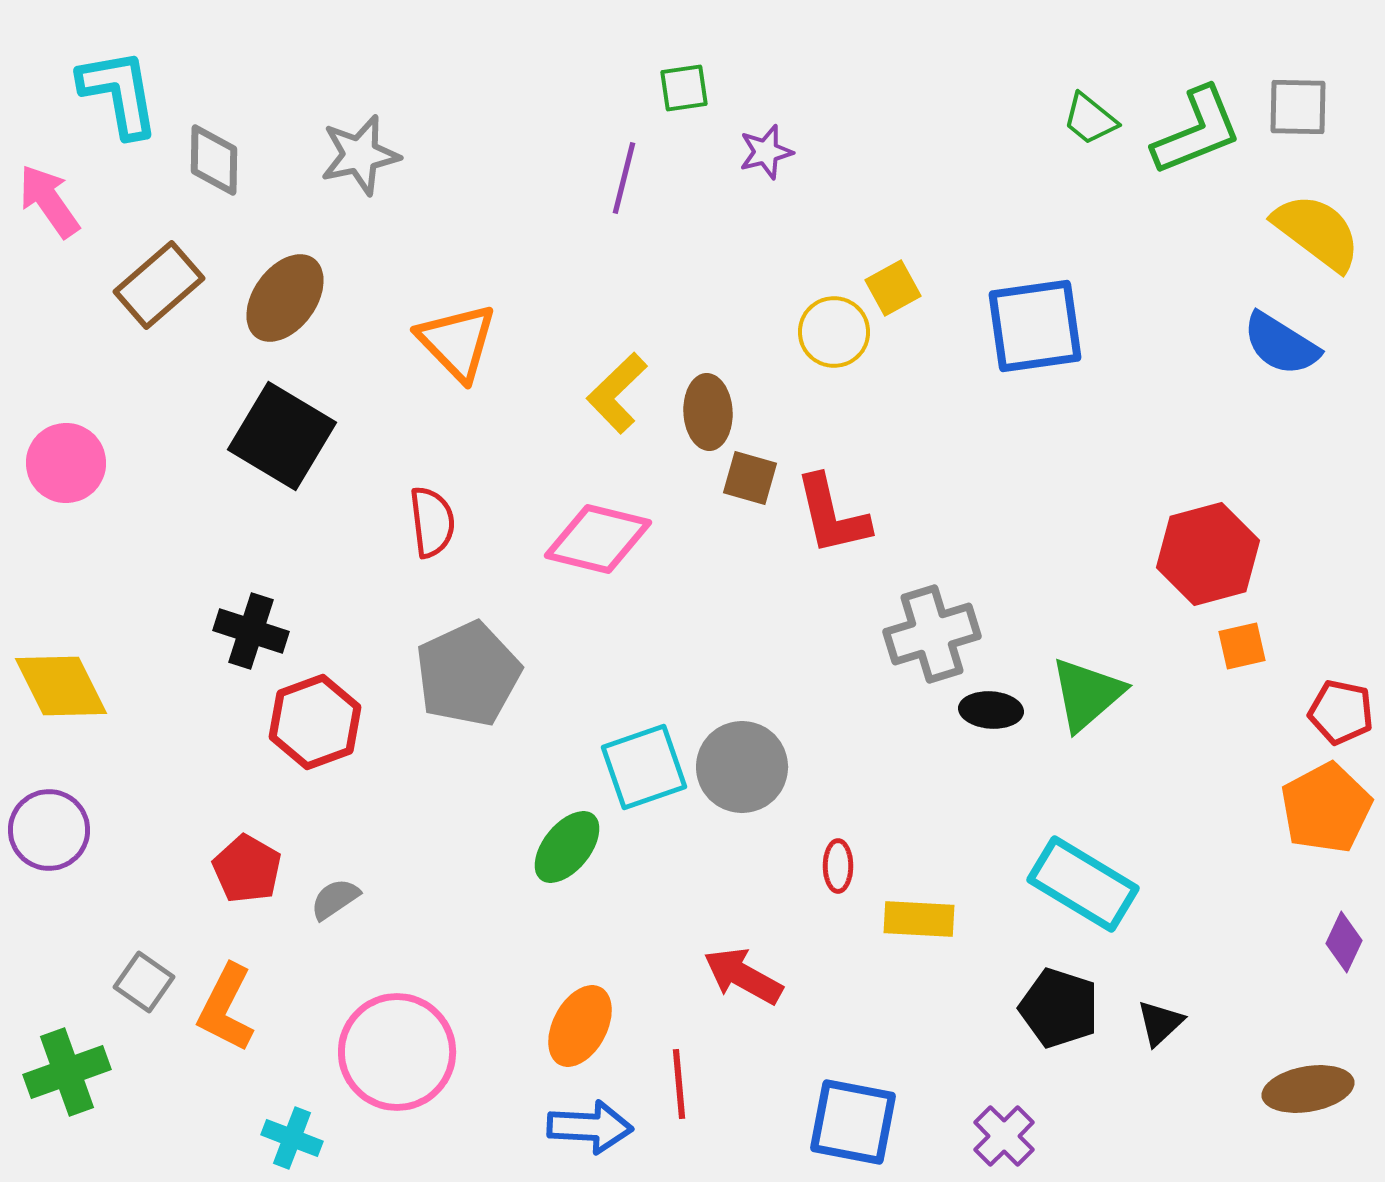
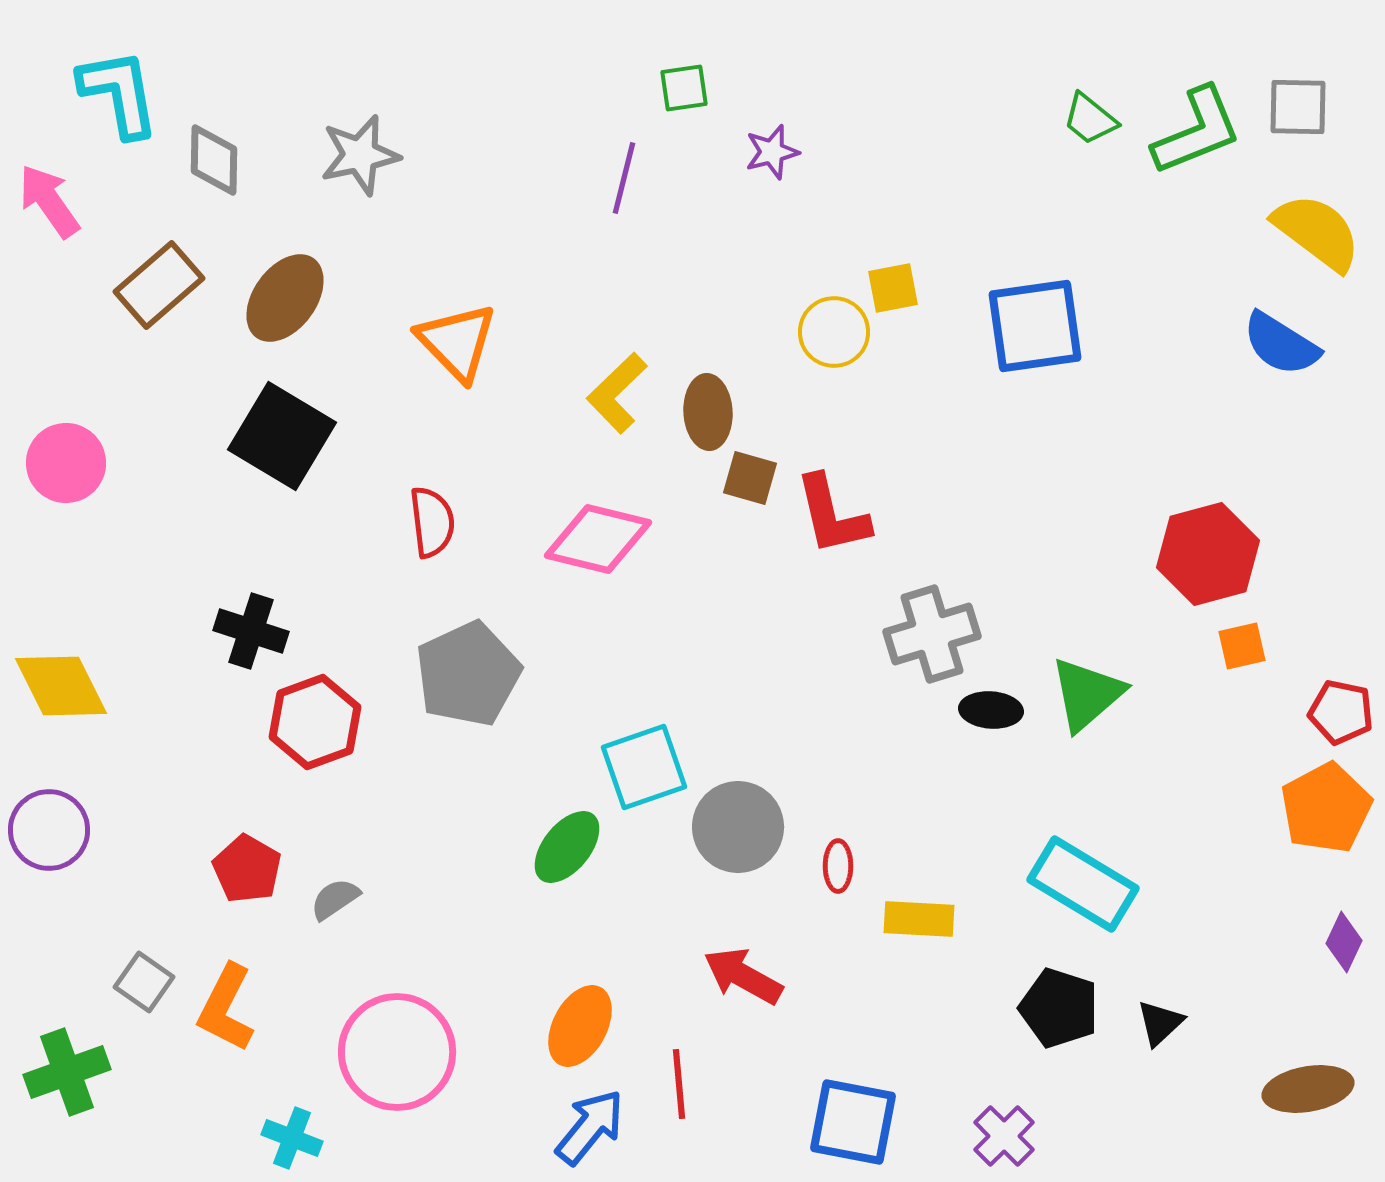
purple star at (766, 152): moved 6 px right
yellow square at (893, 288): rotated 18 degrees clockwise
gray circle at (742, 767): moved 4 px left, 60 px down
blue arrow at (590, 1127): rotated 54 degrees counterclockwise
